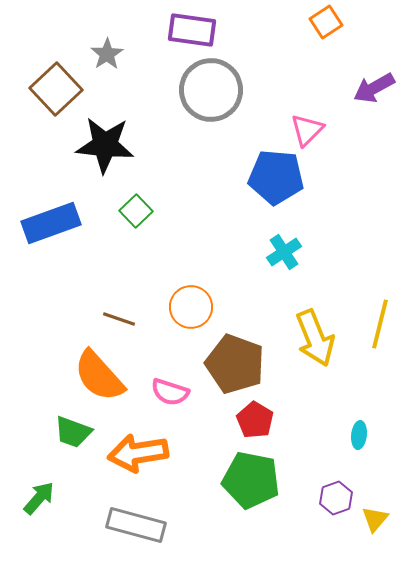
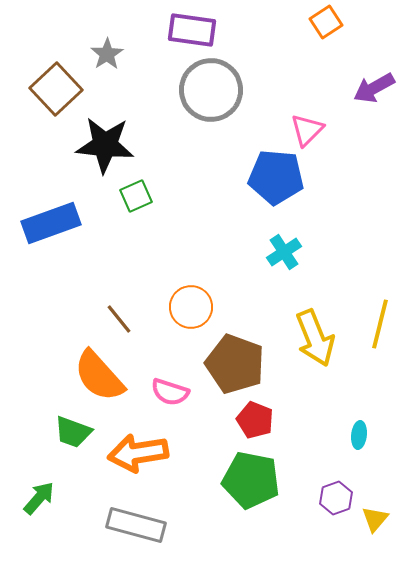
green square: moved 15 px up; rotated 20 degrees clockwise
brown line: rotated 32 degrees clockwise
red pentagon: rotated 9 degrees counterclockwise
